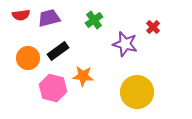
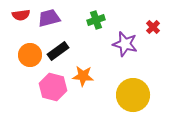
green cross: moved 2 px right; rotated 18 degrees clockwise
orange circle: moved 2 px right, 3 px up
pink hexagon: moved 1 px up
yellow circle: moved 4 px left, 3 px down
